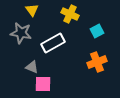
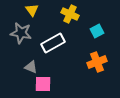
gray triangle: moved 1 px left
